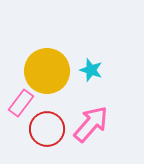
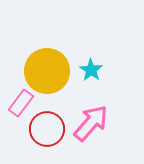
cyan star: rotated 15 degrees clockwise
pink arrow: moved 1 px up
